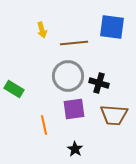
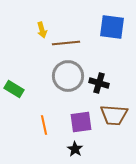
brown line: moved 8 px left
purple square: moved 7 px right, 13 px down
